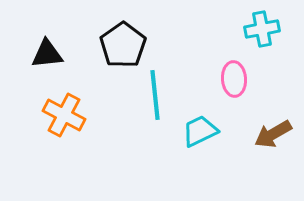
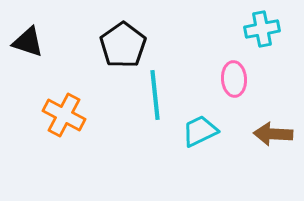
black triangle: moved 19 px left, 12 px up; rotated 24 degrees clockwise
brown arrow: rotated 33 degrees clockwise
